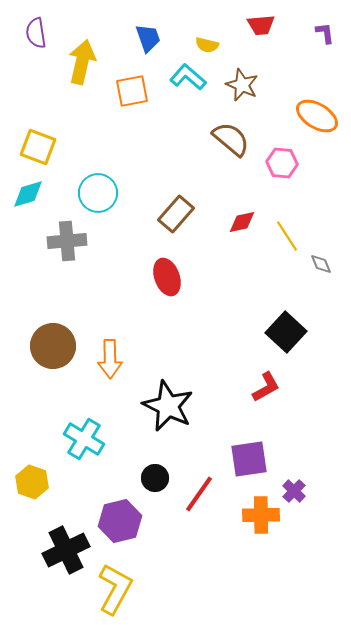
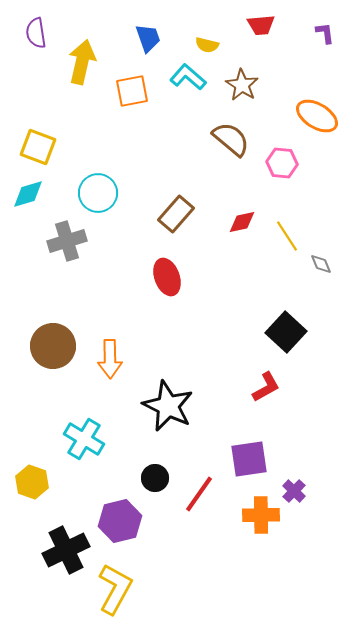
brown star: rotated 8 degrees clockwise
gray cross: rotated 12 degrees counterclockwise
